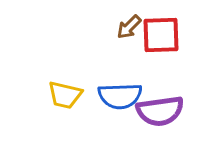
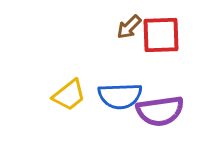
yellow trapezoid: moved 4 px right; rotated 51 degrees counterclockwise
